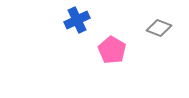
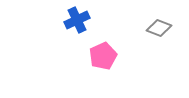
pink pentagon: moved 9 px left, 6 px down; rotated 16 degrees clockwise
